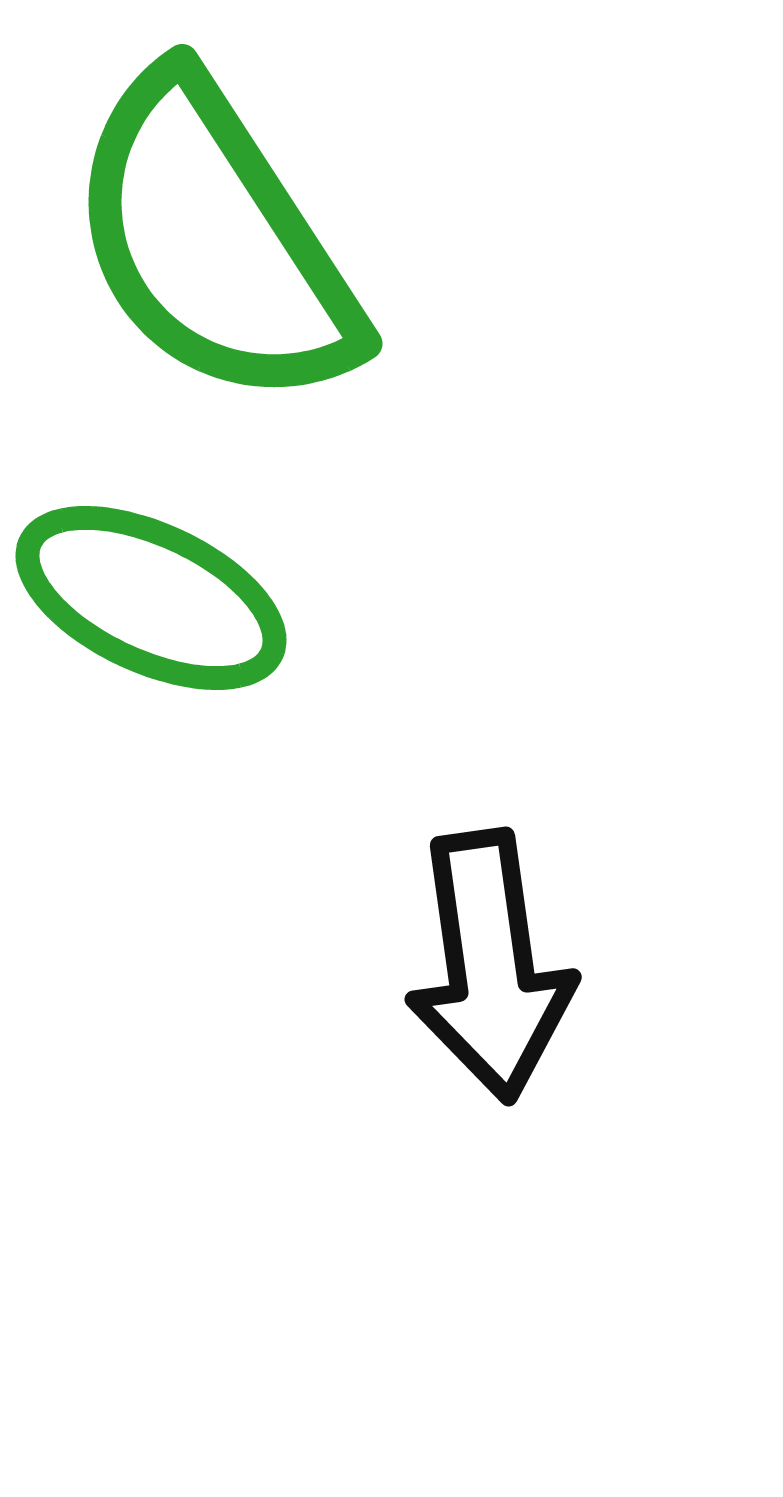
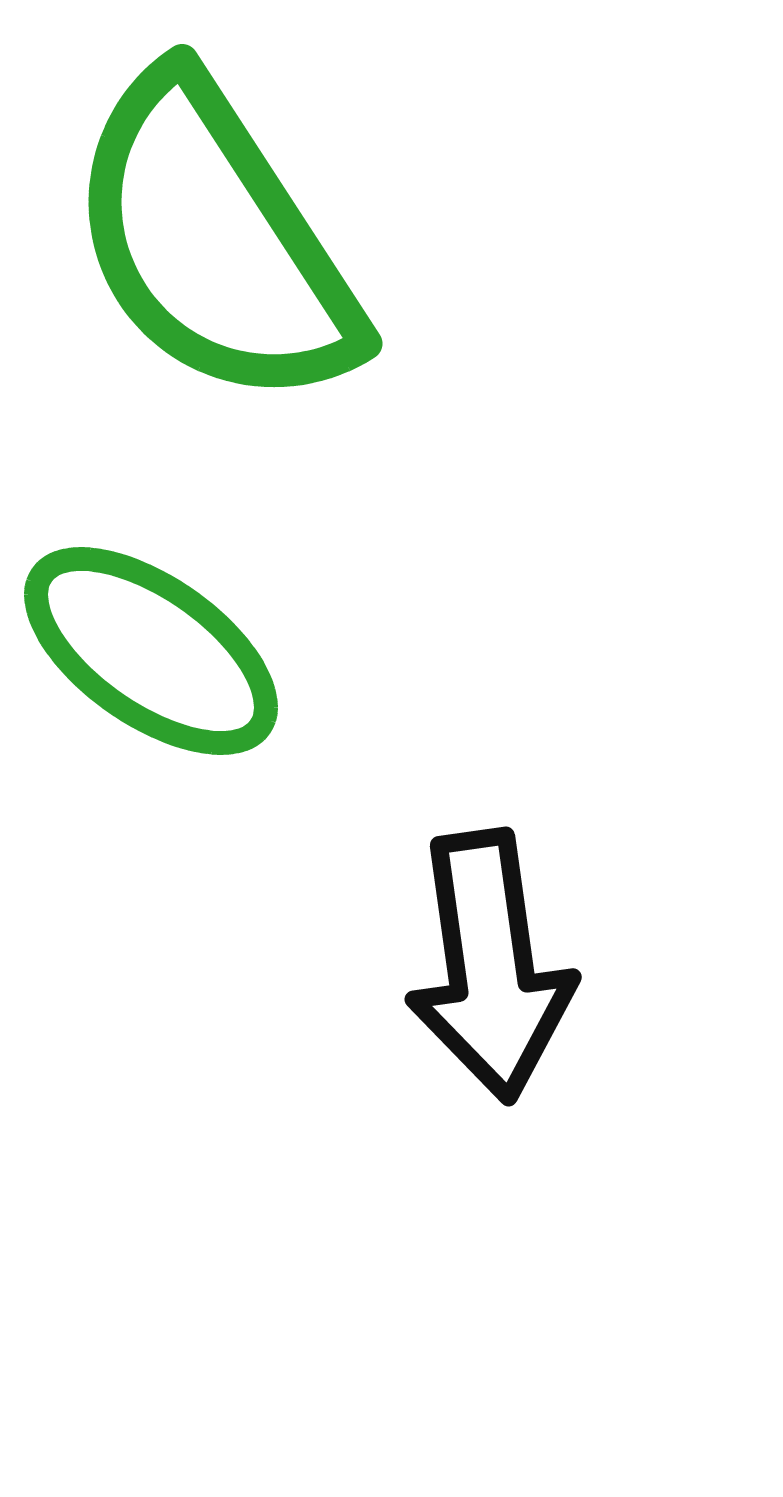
green ellipse: moved 53 px down; rotated 10 degrees clockwise
